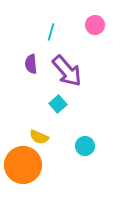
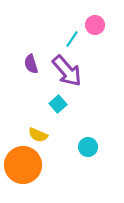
cyan line: moved 21 px right, 7 px down; rotated 18 degrees clockwise
purple semicircle: rotated 12 degrees counterclockwise
yellow semicircle: moved 1 px left, 2 px up
cyan circle: moved 3 px right, 1 px down
